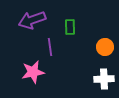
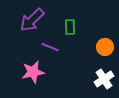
purple arrow: rotated 24 degrees counterclockwise
purple line: rotated 60 degrees counterclockwise
white cross: rotated 30 degrees counterclockwise
